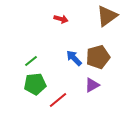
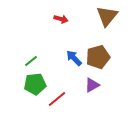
brown triangle: rotated 15 degrees counterclockwise
red line: moved 1 px left, 1 px up
